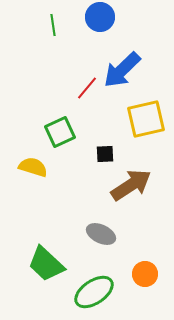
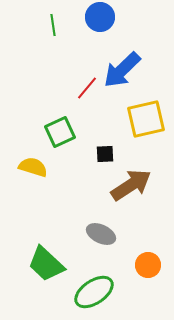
orange circle: moved 3 px right, 9 px up
